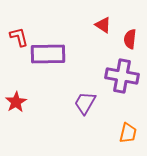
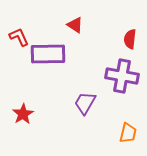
red triangle: moved 28 px left
red L-shape: rotated 10 degrees counterclockwise
red star: moved 7 px right, 12 px down
